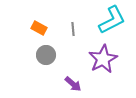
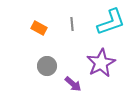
cyan L-shape: moved 1 px left, 2 px down; rotated 8 degrees clockwise
gray line: moved 1 px left, 5 px up
gray circle: moved 1 px right, 11 px down
purple star: moved 2 px left, 4 px down
